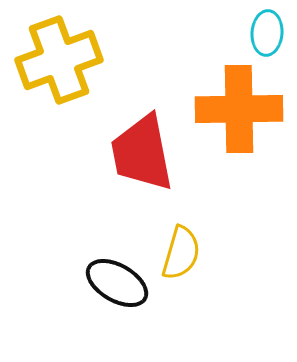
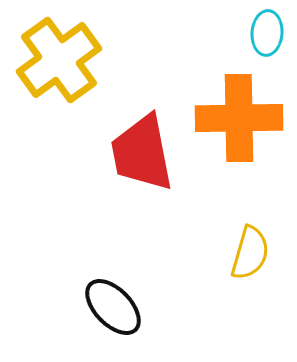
yellow cross: rotated 16 degrees counterclockwise
orange cross: moved 9 px down
yellow semicircle: moved 69 px right
black ellipse: moved 4 px left, 24 px down; rotated 16 degrees clockwise
